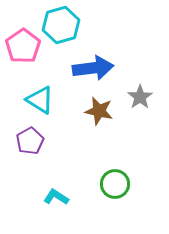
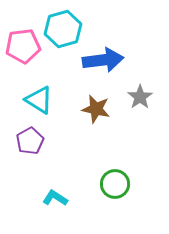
cyan hexagon: moved 2 px right, 4 px down
pink pentagon: rotated 28 degrees clockwise
blue arrow: moved 10 px right, 8 px up
cyan triangle: moved 1 px left
brown star: moved 3 px left, 2 px up
cyan L-shape: moved 1 px left, 1 px down
